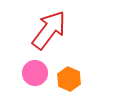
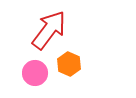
orange hexagon: moved 15 px up
